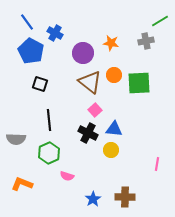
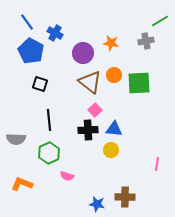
black cross: moved 3 px up; rotated 30 degrees counterclockwise
blue star: moved 4 px right, 5 px down; rotated 28 degrees counterclockwise
